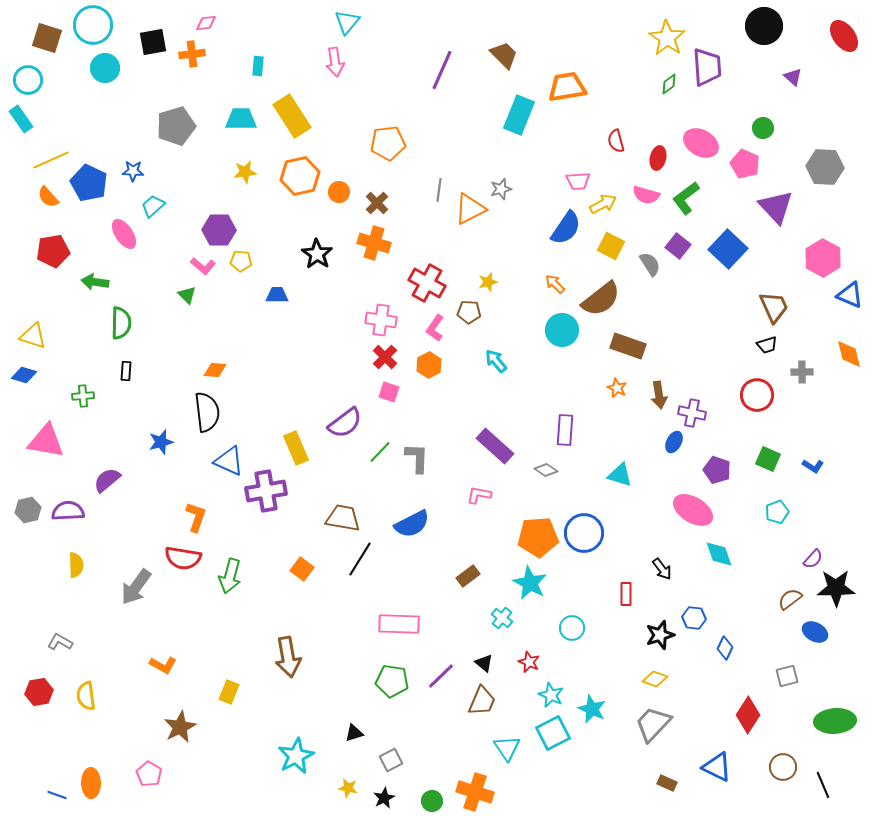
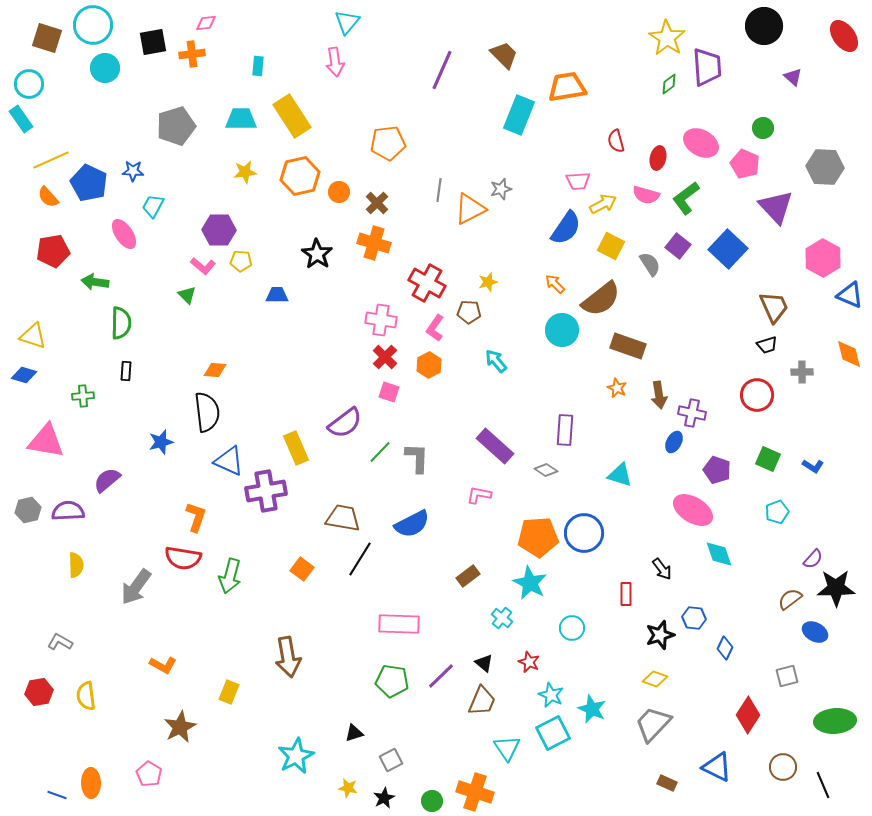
cyan circle at (28, 80): moved 1 px right, 4 px down
cyan trapezoid at (153, 206): rotated 20 degrees counterclockwise
